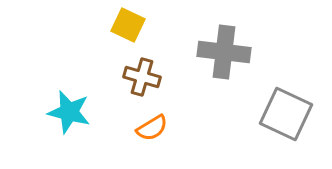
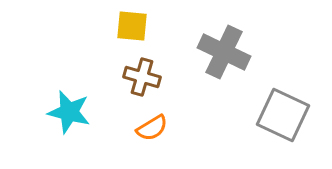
yellow square: moved 4 px right, 1 px down; rotated 20 degrees counterclockwise
gray cross: rotated 18 degrees clockwise
gray square: moved 3 px left, 1 px down
